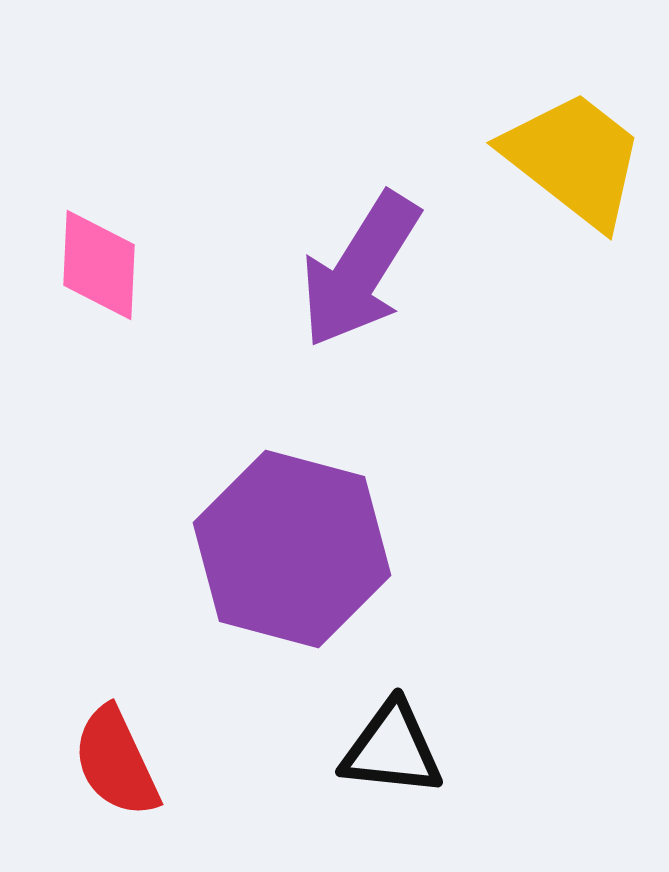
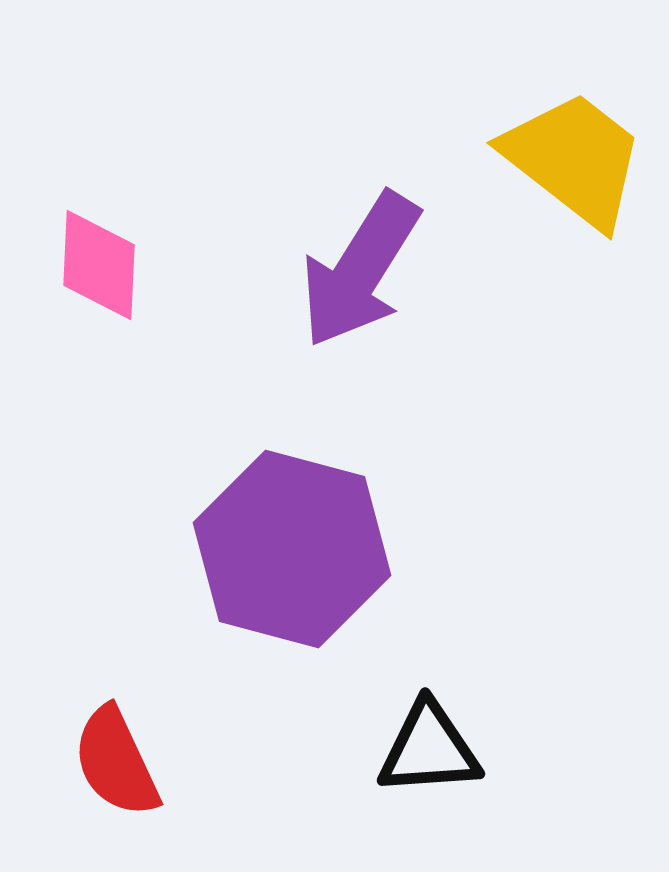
black triangle: moved 37 px right; rotated 10 degrees counterclockwise
